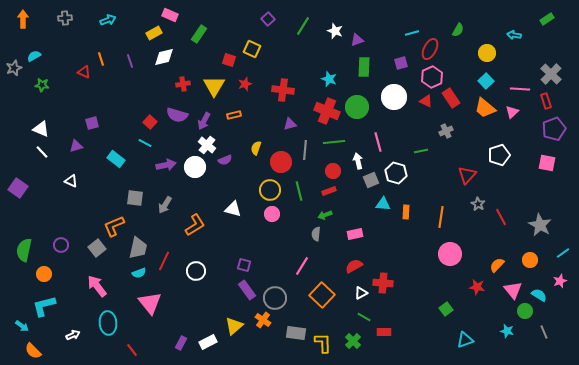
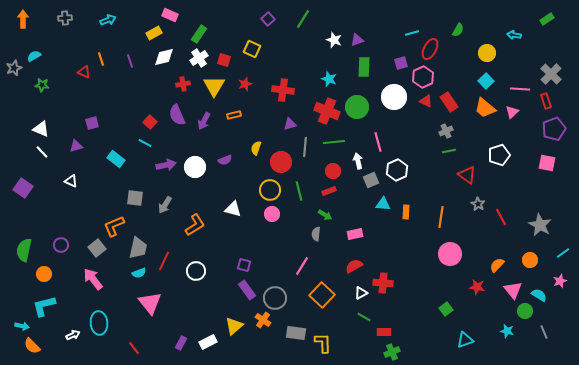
green line at (303, 26): moved 7 px up
white star at (335, 31): moved 1 px left, 9 px down
red square at (229, 60): moved 5 px left
pink hexagon at (432, 77): moved 9 px left
red rectangle at (451, 98): moved 2 px left, 4 px down
purple semicircle at (177, 115): rotated 50 degrees clockwise
white cross at (207, 145): moved 8 px left, 87 px up; rotated 18 degrees clockwise
gray line at (305, 150): moved 3 px up
green line at (421, 151): moved 28 px right
white hexagon at (396, 173): moved 1 px right, 3 px up; rotated 20 degrees clockwise
red triangle at (467, 175): rotated 36 degrees counterclockwise
purple square at (18, 188): moved 5 px right
green arrow at (325, 215): rotated 128 degrees counterclockwise
pink arrow at (97, 286): moved 4 px left, 7 px up
cyan ellipse at (108, 323): moved 9 px left
cyan arrow at (22, 326): rotated 24 degrees counterclockwise
green cross at (353, 341): moved 39 px right, 11 px down; rotated 21 degrees clockwise
red line at (132, 350): moved 2 px right, 2 px up
orange semicircle at (33, 351): moved 1 px left, 5 px up
